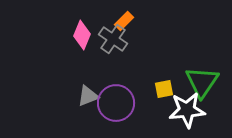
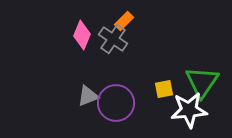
white star: moved 2 px right
